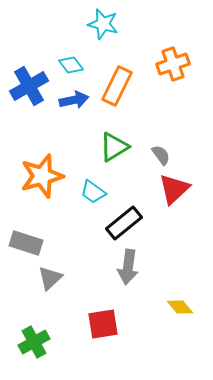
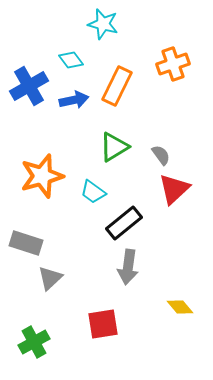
cyan diamond: moved 5 px up
